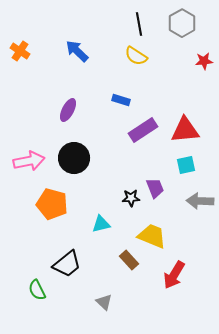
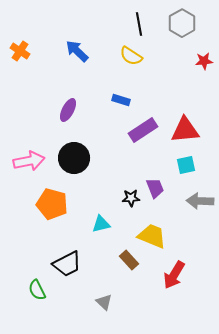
yellow semicircle: moved 5 px left
black trapezoid: rotated 12 degrees clockwise
